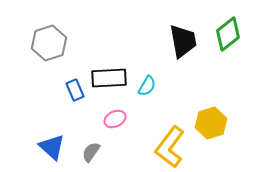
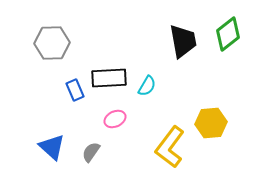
gray hexagon: moved 3 px right; rotated 16 degrees clockwise
yellow hexagon: rotated 12 degrees clockwise
